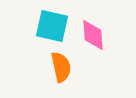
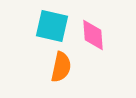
orange semicircle: rotated 24 degrees clockwise
